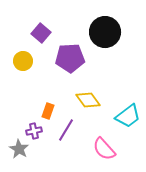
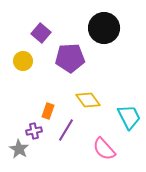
black circle: moved 1 px left, 4 px up
cyan trapezoid: moved 1 px right, 1 px down; rotated 80 degrees counterclockwise
